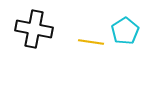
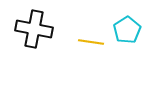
cyan pentagon: moved 2 px right, 1 px up
